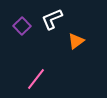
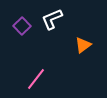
orange triangle: moved 7 px right, 4 px down
